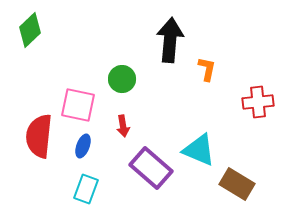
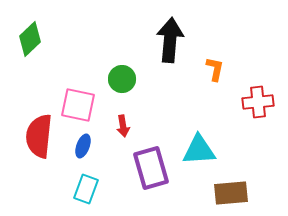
green diamond: moved 9 px down
orange L-shape: moved 8 px right
cyan triangle: rotated 27 degrees counterclockwise
purple rectangle: rotated 33 degrees clockwise
brown rectangle: moved 6 px left, 9 px down; rotated 36 degrees counterclockwise
